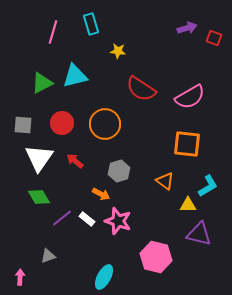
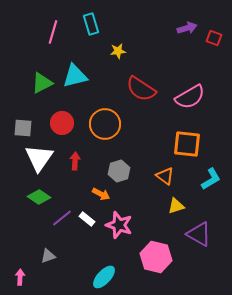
yellow star: rotated 14 degrees counterclockwise
gray square: moved 3 px down
red arrow: rotated 54 degrees clockwise
orange triangle: moved 5 px up
cyan L-shape: moved 3 px right, 7 px up
green diamond: rotated 25 degrees counterclockwise
yellow triangle: moved 12 px left, 1 px down; rotated 18 degrees counterclockwise
pink star: moved 1 px right, 4 px down
purple triangle: rotated 16 degrees clockwise
cyan ellipse: rotated 15 degrees clockwise
